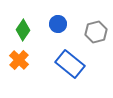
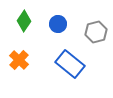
green diamond: moved 1 px right, 9 px up
